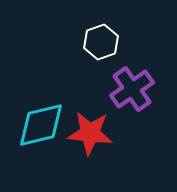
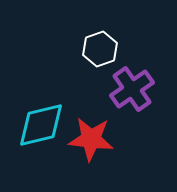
white hexagon: moved 1 px left, 7 px down
red star: moved 1 px right, 6 px down
